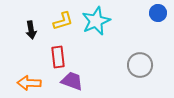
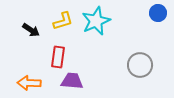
black arrow: rotated 48 degrees counterclockwise
red rectangle: rotated 15 degrees clockwise
purple trapezoid: rotated 15 degrees counterclockwise
